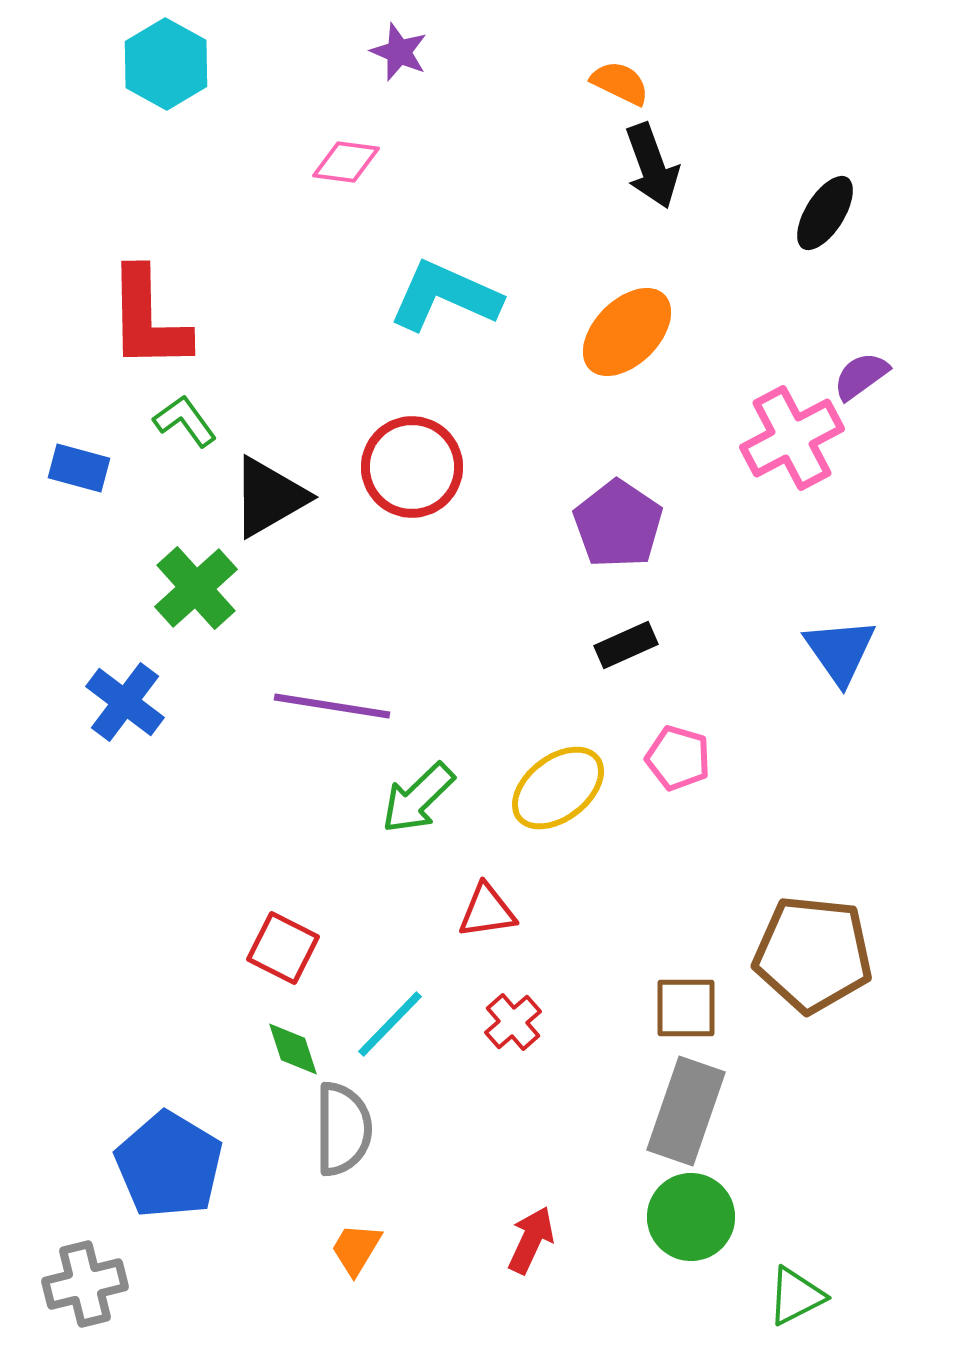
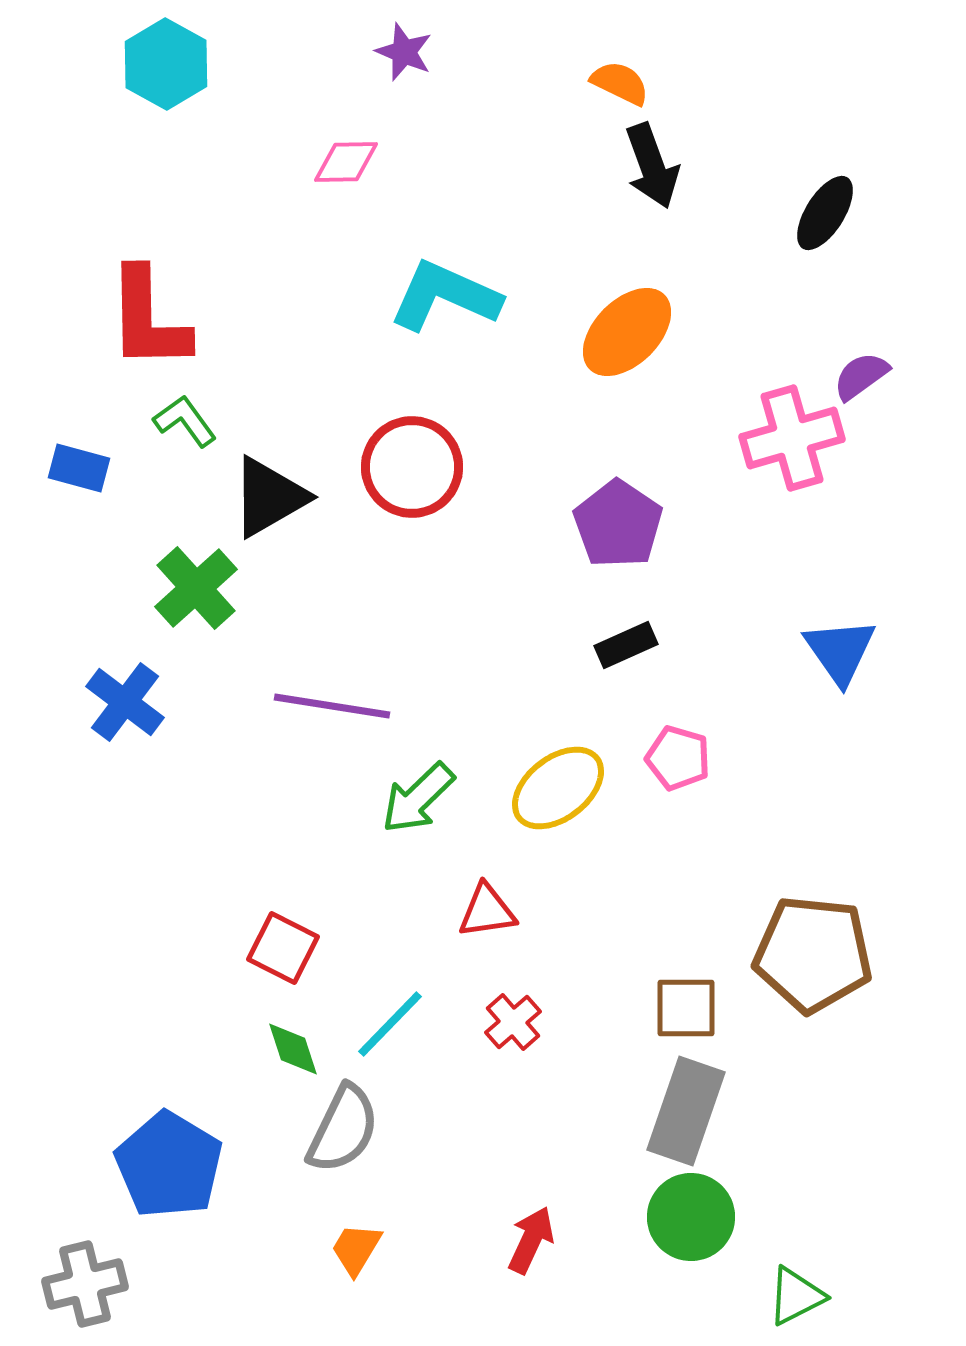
purple star: moved 5 px right
pink diamond: rotated 8 degrees counterclockwise
pink cross: rotated 12 degrees clockwise
gray semicircle: rotated 26 degrees clockwise
